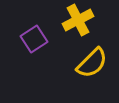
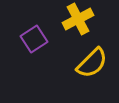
yellow cross: moved 1 px up
